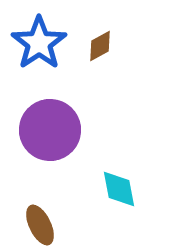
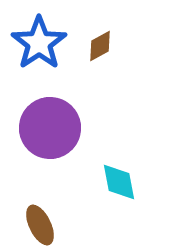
purple circle: moved 2 px up
cyan diamond: moved 7 px up
